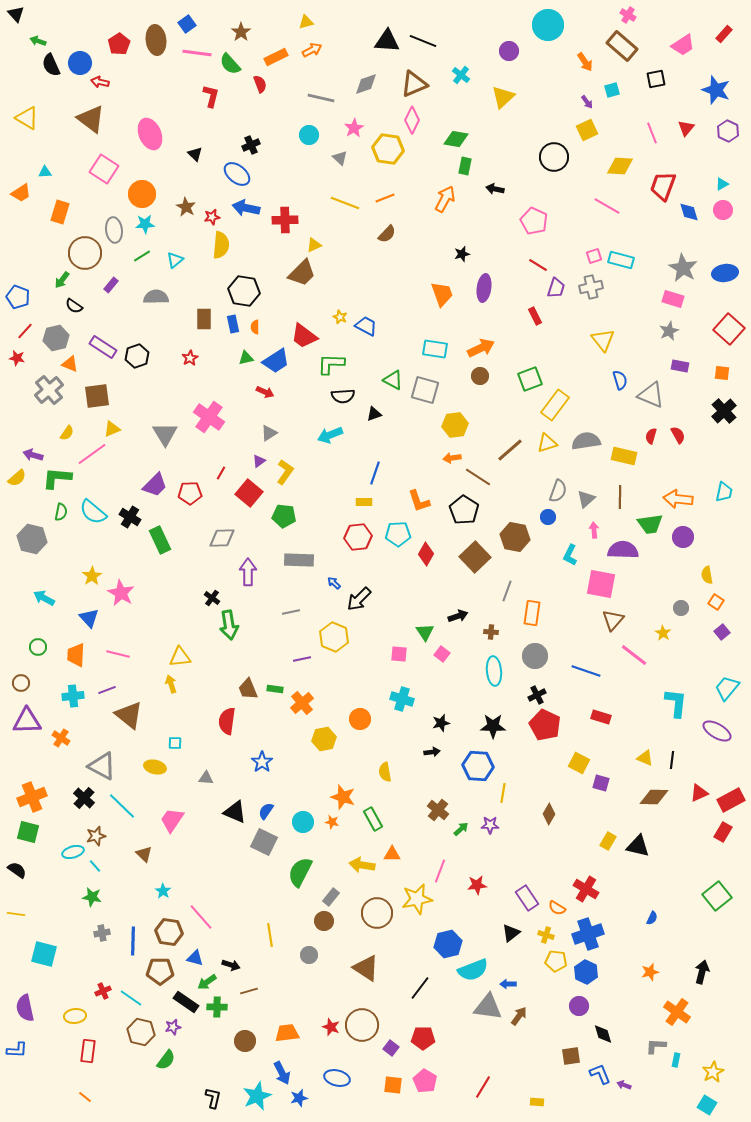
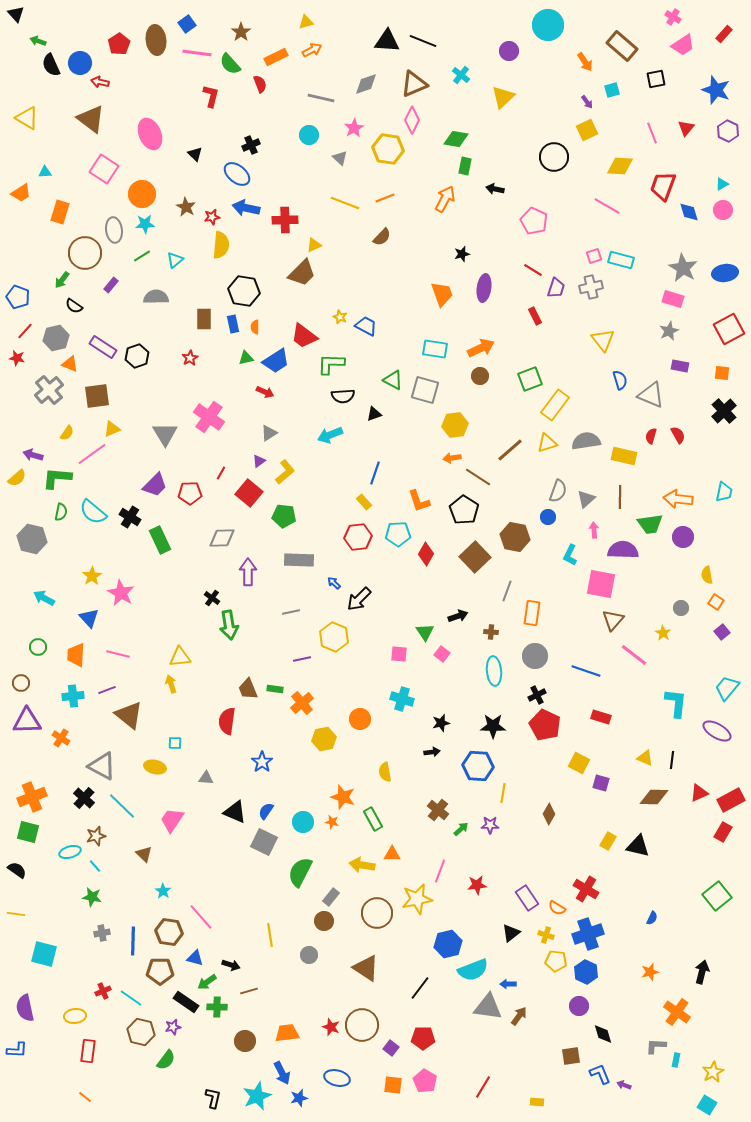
pink cross at (628, 15): moved 45 px right, 2 px down
brown semicircle at (387, 234): moved 5 px left, 3 px down
red line at (538, 265): moved 5 px left, 5 px down
red square at (729, 329): rotated 20 degrees clockwise
yellow L-shape at (285, 472): rotated 15 degrees clockwise
yellow rectangle at (364, 502): rotated 49 degrees clockwise
cyan ellipse at (73, 852): moved 3 px left
